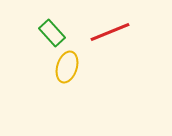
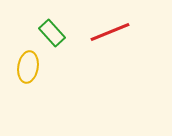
yellow ellipse: moved 39 px left; rotated 8 degrees counterclockwise
